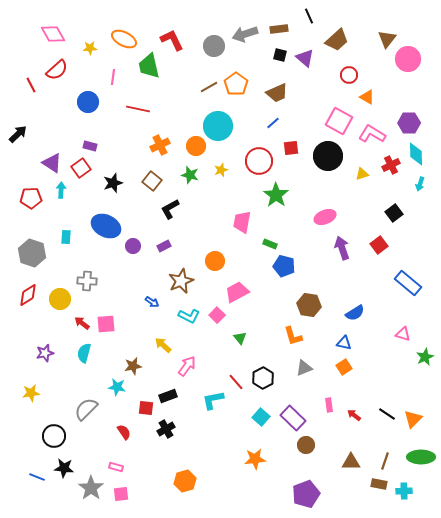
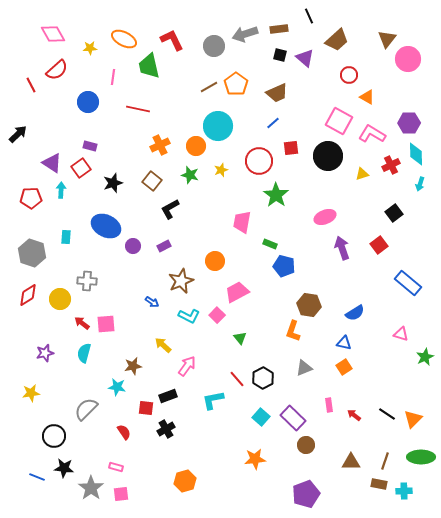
pink triangle at (403, 334): moved 2 px left
orange L-shape at (293, 336): moved 5 px up; rotated 35 degrees clockwise
red line at (236, 382): moved 1 px right, 3 px up
